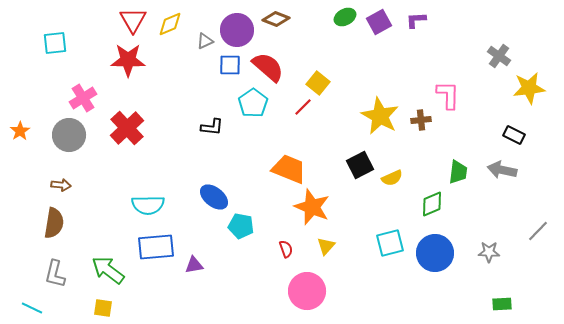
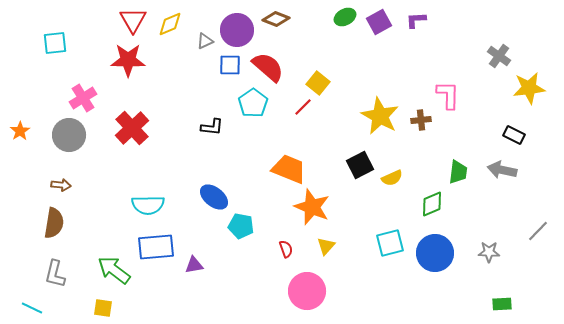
red cross at (127, 128): moved 5 px right
green arrow at (108, 270): moved 6 px right
